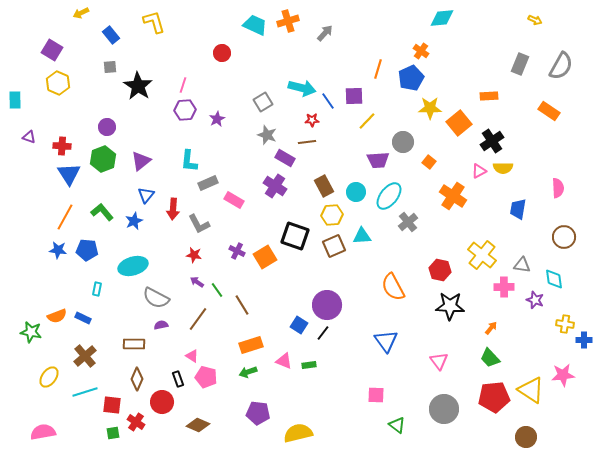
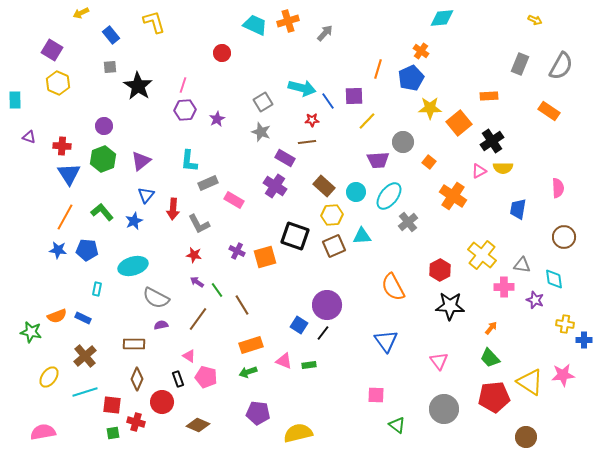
purple circle at (107, 127): moved 3 px left, 1 px up
gray star at (267, 135): moved 6 px left, 3 px up
brown rectangle at (324, 186): rotated 20 degrees counterclockwise
orange square at (265, 257): rotated 15 degrees clockwise
red hexagon at (440, 270): rotated 20 degrees clockwise
pink triangle at (192, 356): moved 3 px left
yellow triangle at (531, 390): moved 1 px left, 8 px up
red cross at (136, 422): rotated 18 degrees counterclockwise
